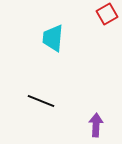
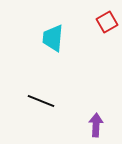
red square: moved 8 px down
